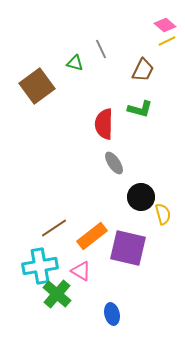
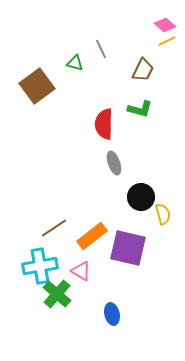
gray ellipse: rotated 15 degrees clockwise
